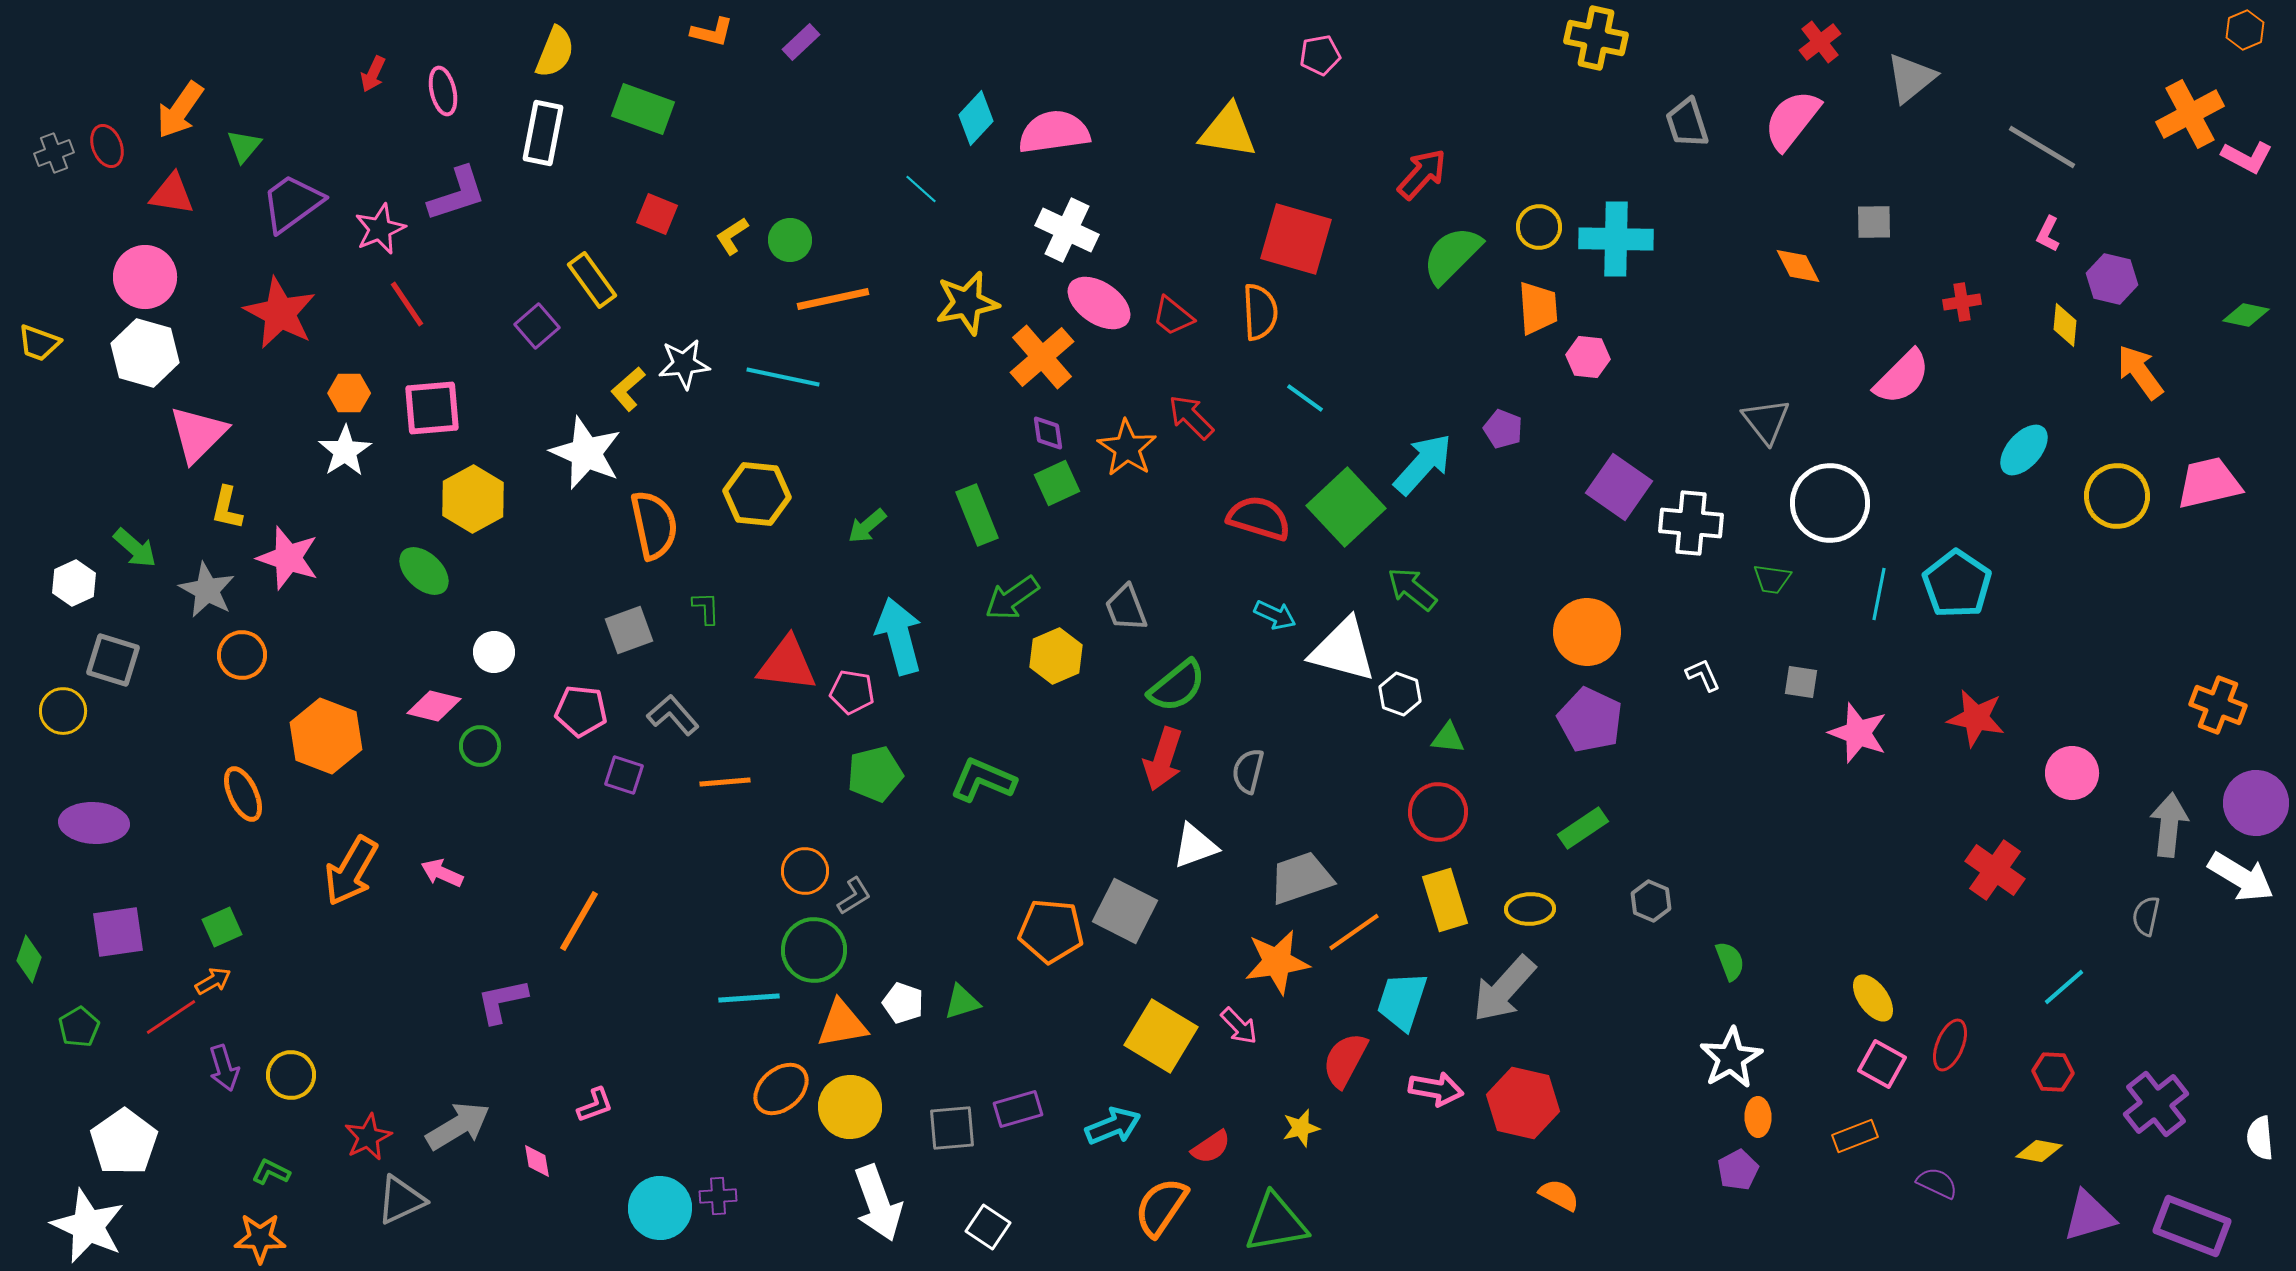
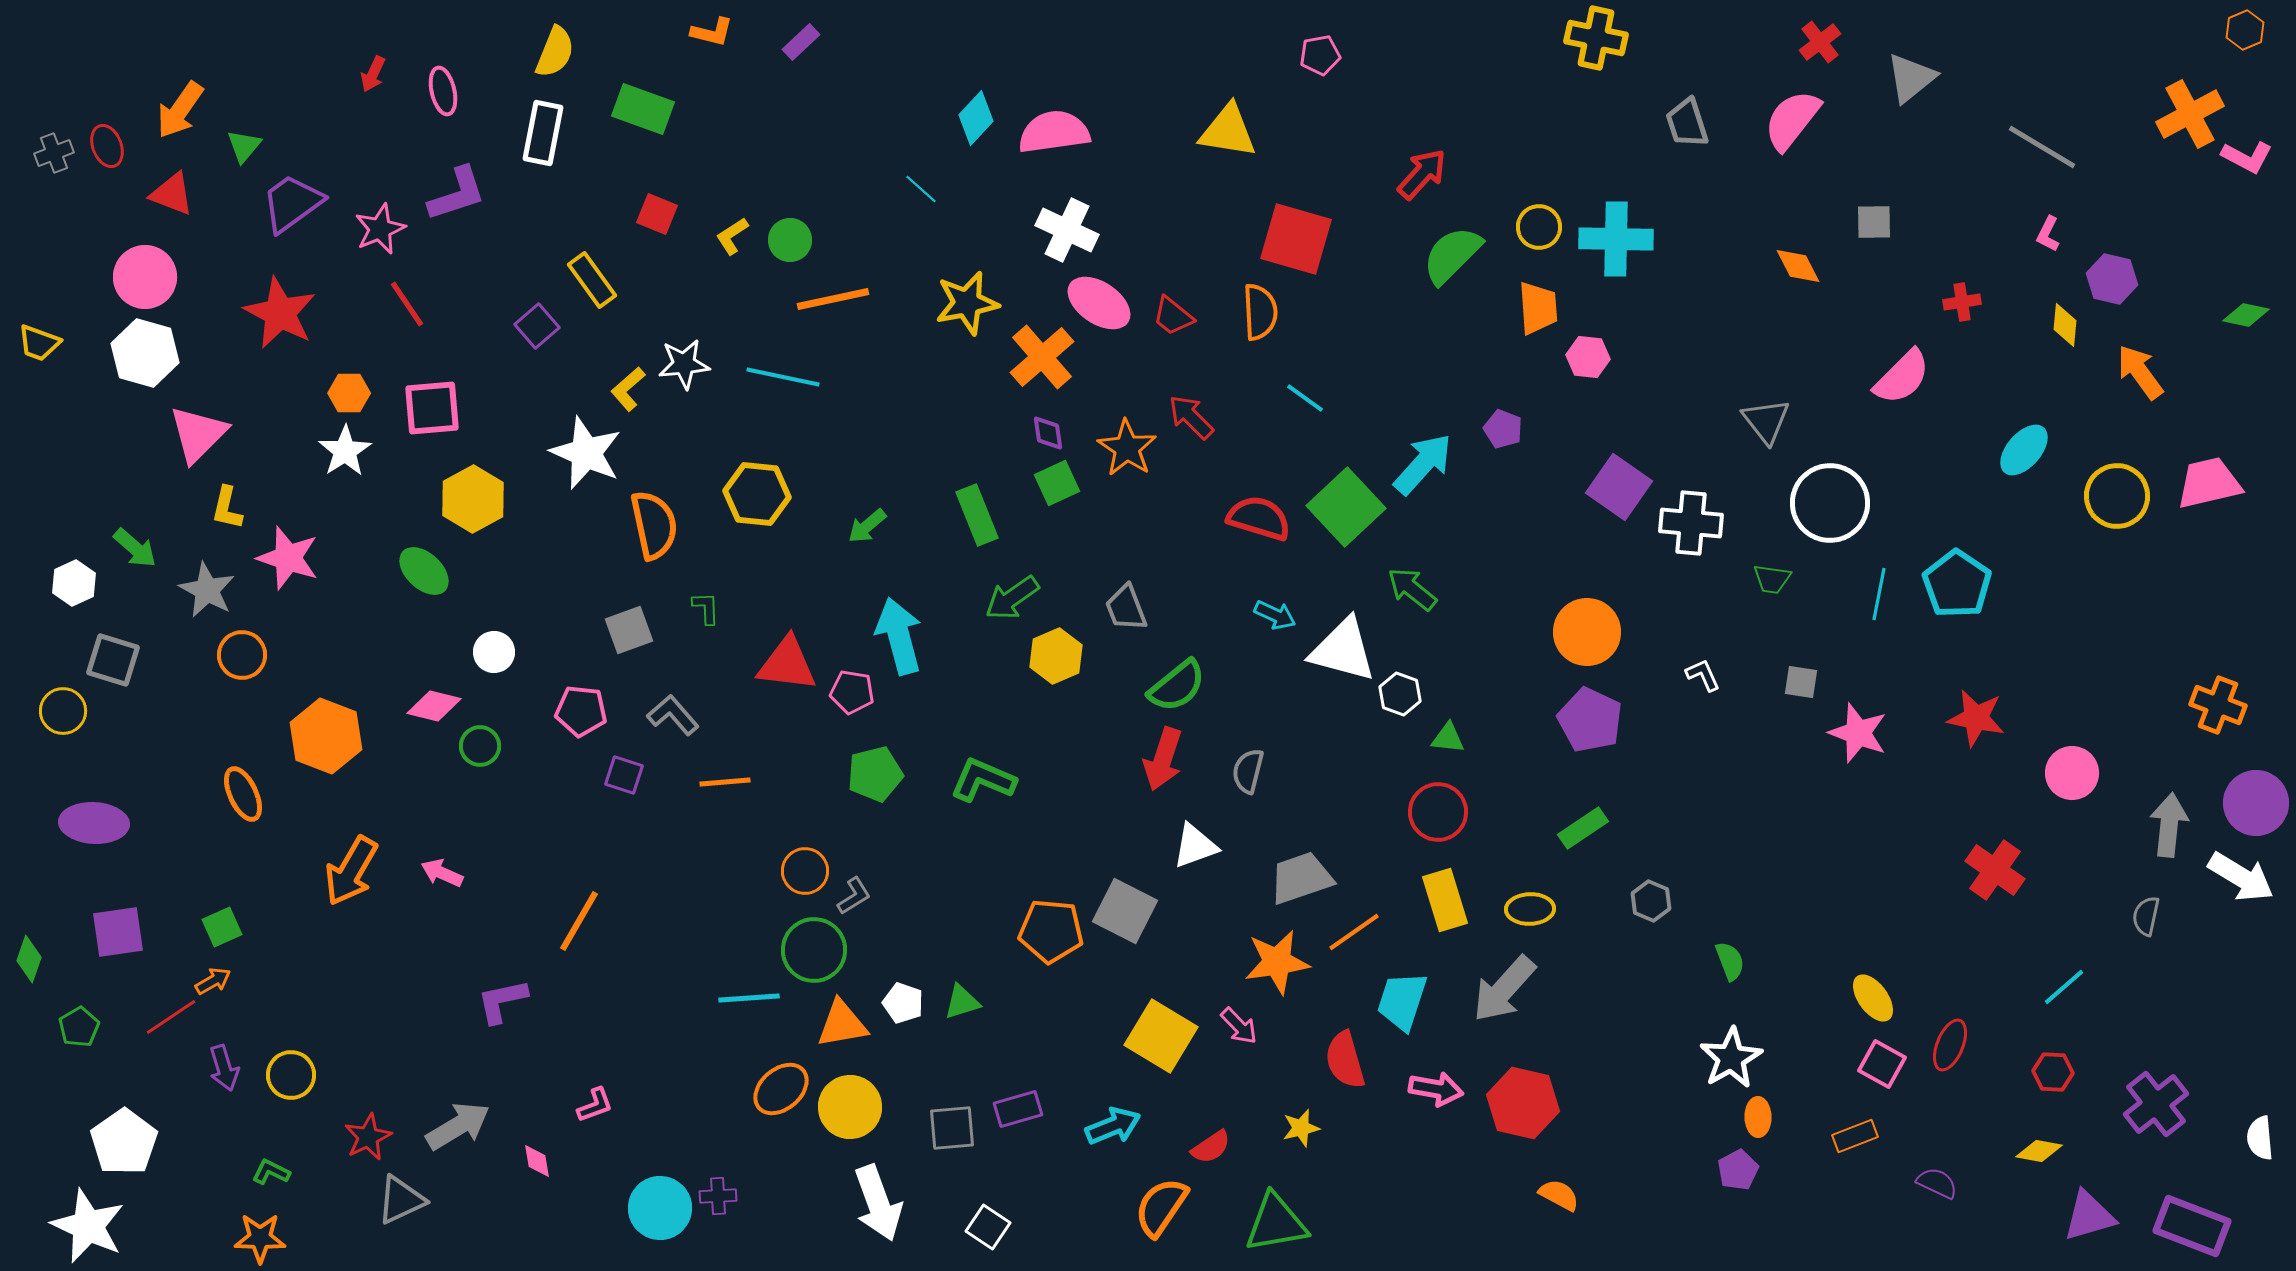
red triangle at (172, 194): rotated 12 degrees clockwise
red semicircle at (1345, 1060): rotated 44 degrees counterclockwise
